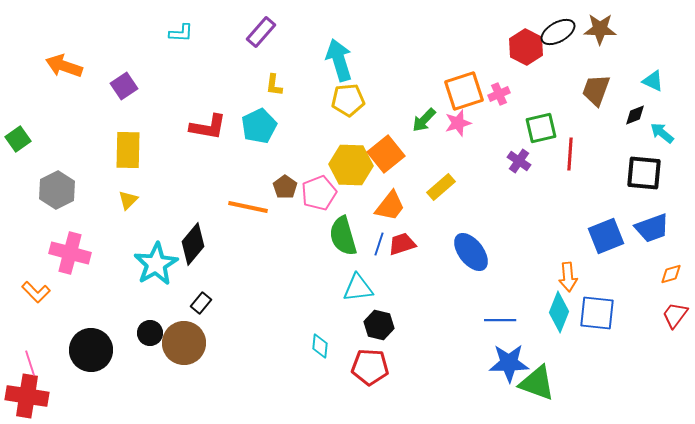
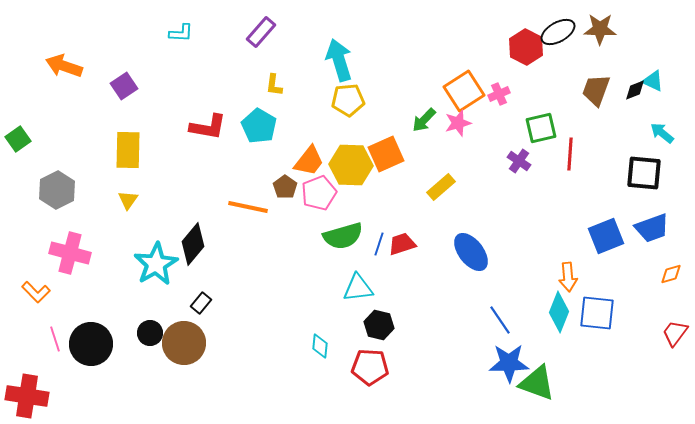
orange square at (464, 91): rotated 15 degrees counterclockwise
black diamond at (635, 115): moved 25 px up
cyan pentagon at (259, 126): rotated 16 degrees counterclockwise
orange square at (386, 154): rotated 15 degrees clockwise
yellow triangle at (128, 200): rotated 10 degrees counterclockwise
orange trapezoid at (390, 206): moved 81 px left, 45 px up
green semicircle at (343, 236): rotated 90 degrees counterclockwise
red trapezoid at (675, 315): moved 18 px down
blue line at (500, 320): rotated 56 degrees clockwise
black circle at (91, 350): moved 6 px up
pink line at (30, 363): moved 25 px right, 24 px up
